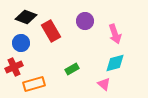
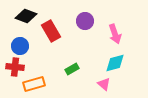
black diamond: moved 1 px up
blue circle: moved 1 px left, 3 px down
red cross: moved 1 px right; rotated 30 degrees clockwise
